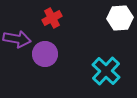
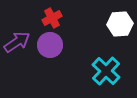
white hexagon: moved 6 px down
purple arrow: moved 3 px down; rotated 44 degrees counterclockwise
purple circle: moved 5 px right, 9 px up
